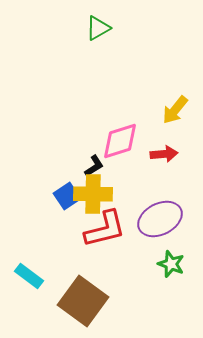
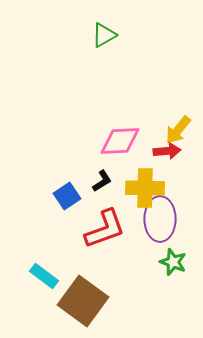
green triangle: moved 6 px right, 7 px down
yellow arrow: moved 3 px right, 20 px down
pink diamond: rotated 15 degrees clockwise
red arrow: moved 3 px right, 3 px up
black L-shape: moved 8 px right, 15 px down
yellow cross: moved 52 px right, 6 px up
purple ellipse: rotated 63 degrees counterclockwise
red L-shape: rotated 6 degrees counterclockwise
green star: moved 2 px right, 2 px up
cyan rectangle: moved 15 px right
